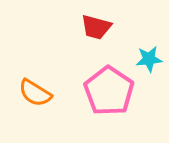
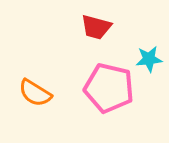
pink pentagon: moved 3 px up; rotated 21 degrees counterclockwise
